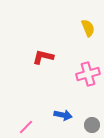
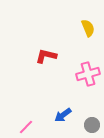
red L-shape: moved 3 px right, 1 px up
blue arrow: rotated 132 degrees clockwise
